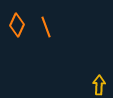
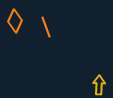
orange diamond: moved 2 px left, 4 px up
